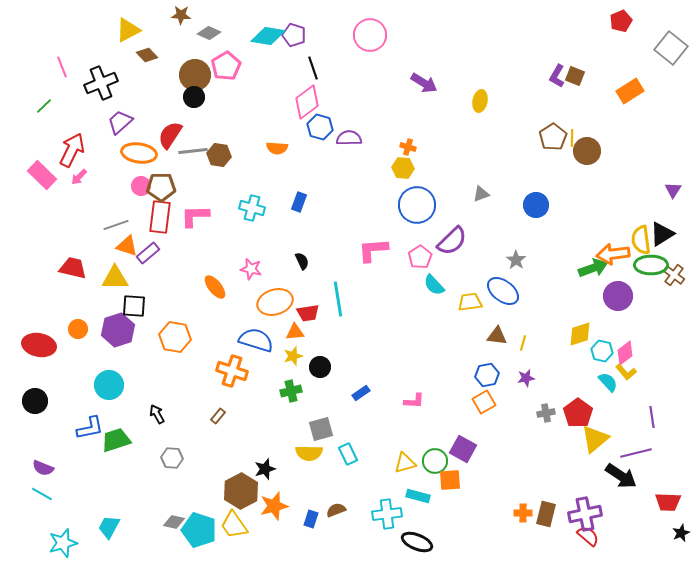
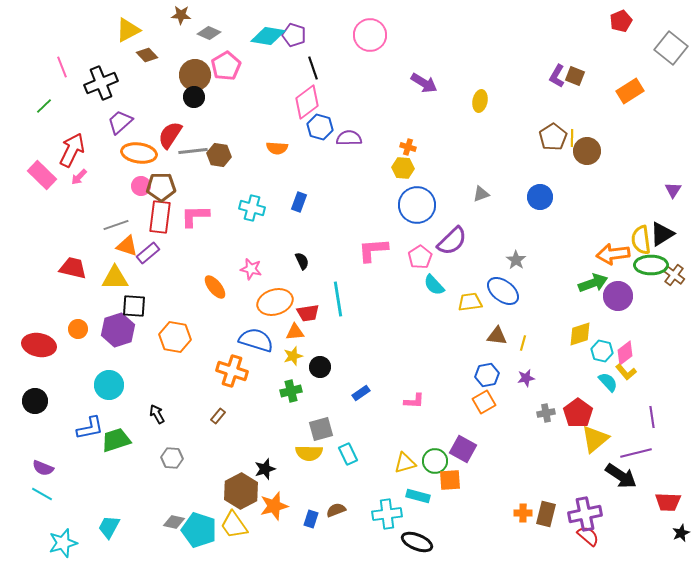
blue circle at (536, 205): moved 4 px right, 8 px up
green arrow at (593, 268): moved 15 px down
